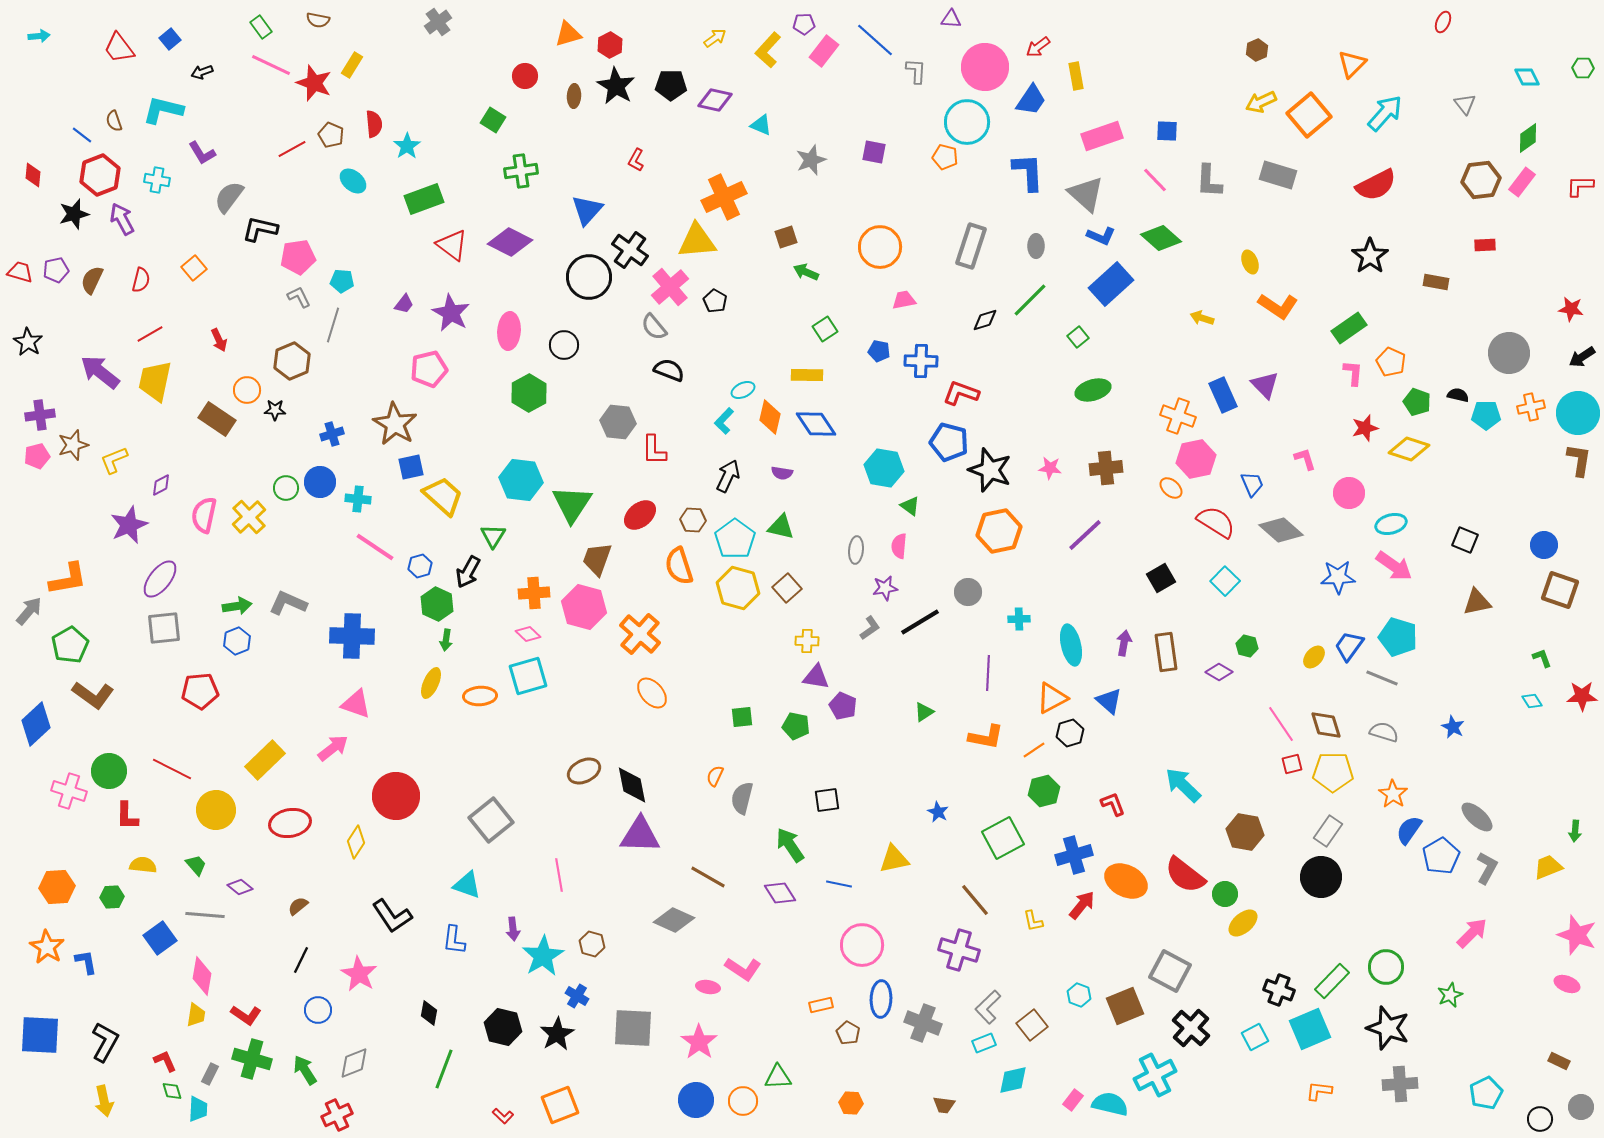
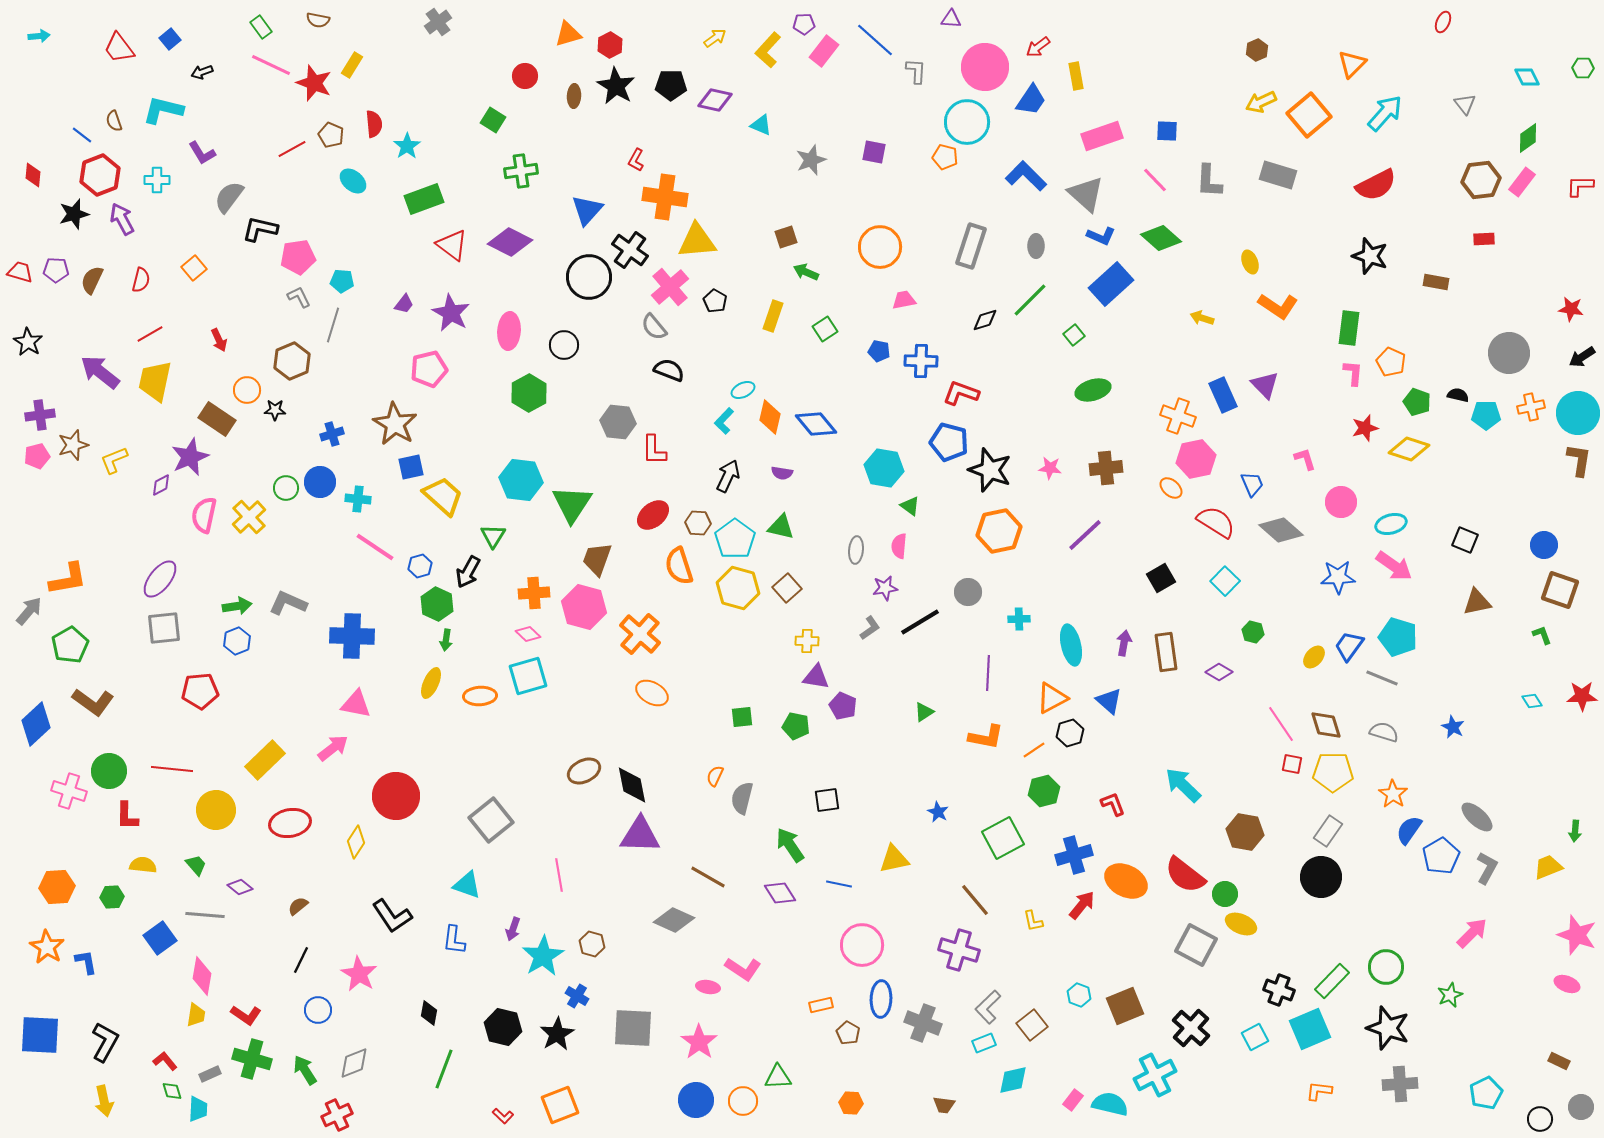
blue L-shape at (1028, 172): moved 2 px left, 4 px down; rotated 42 degrees counterclockwise
cyan cross at (157, 180): rotated 10 degrees counterclockwise
orange cross at (724, 197): moved 59 px left; rotated 33 degrees clockwise
red rectangle at (1485, 245): moved 1 px left, 6 px up
black star at (1370, 256): rotated 18 degrees counterclockwise
purple pentagon at (56, 270): rotated 15 degrees clockwise
green rectangle at (1349, 328): rotated 48 degrees counterclockwise
green square at (1078, 337): moved 4 px left, 2 px up
yellow rectangle at (807, 375): moved 34 px left, 59 px up; rotated 72 degrees counterclockwise
blue diamond at (816, 424): rotated 6 degrees counterclockwise
pink circle at (1349, 493): moved 8 px left, 9 px down
red ellipse at (640, 515): moved 13 px right
brown hexagon at (693, 520): moved 5 px right, 3 px down
purple star at (129, 525): moved 61 px right, 68 px up
green hexagon at (1247, 646): moved 6 px right, 14 px up
green L-shape at (1542, 658): moved 23 px up
orange ellipse at (652, 693): rotated 20 degrees counterclockwise
brown L-shape at (93, 695): moved 7 px down
pink triangle at (356, 704): rotated 8 degrees counterclockwise
red square at (1292, 764): rotated 25 degrees clockwise
red line at (172, 769): rotated 21 degrees counterclockwise
yellow ellipse at (1243, 923): moved 2 px left, 1 px down; rotated 64 degrees clockwise
purple arrow at (513, 929): rotated 25 degrees clockwise
gray square at (1170, 971): moved 26 px right, 26 px up
red L-shape at (165, 1061): rotated 15 degrees counterclockwise
gray rectangle at (210, 1074): rotated 40 degrees clockwise
